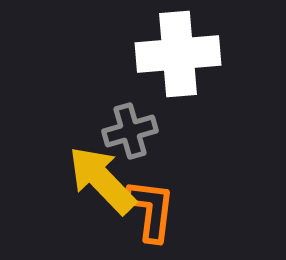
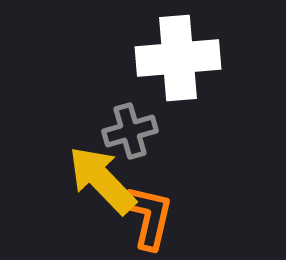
white cross: moved 4 px down
orange L-shape: moved 2 px left, 7 px down; rotated 6 degrees clockwise
